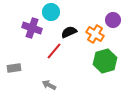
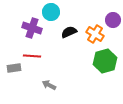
red line: moved 22 px left, 5 px down; rotated 54 degrees clockwise
